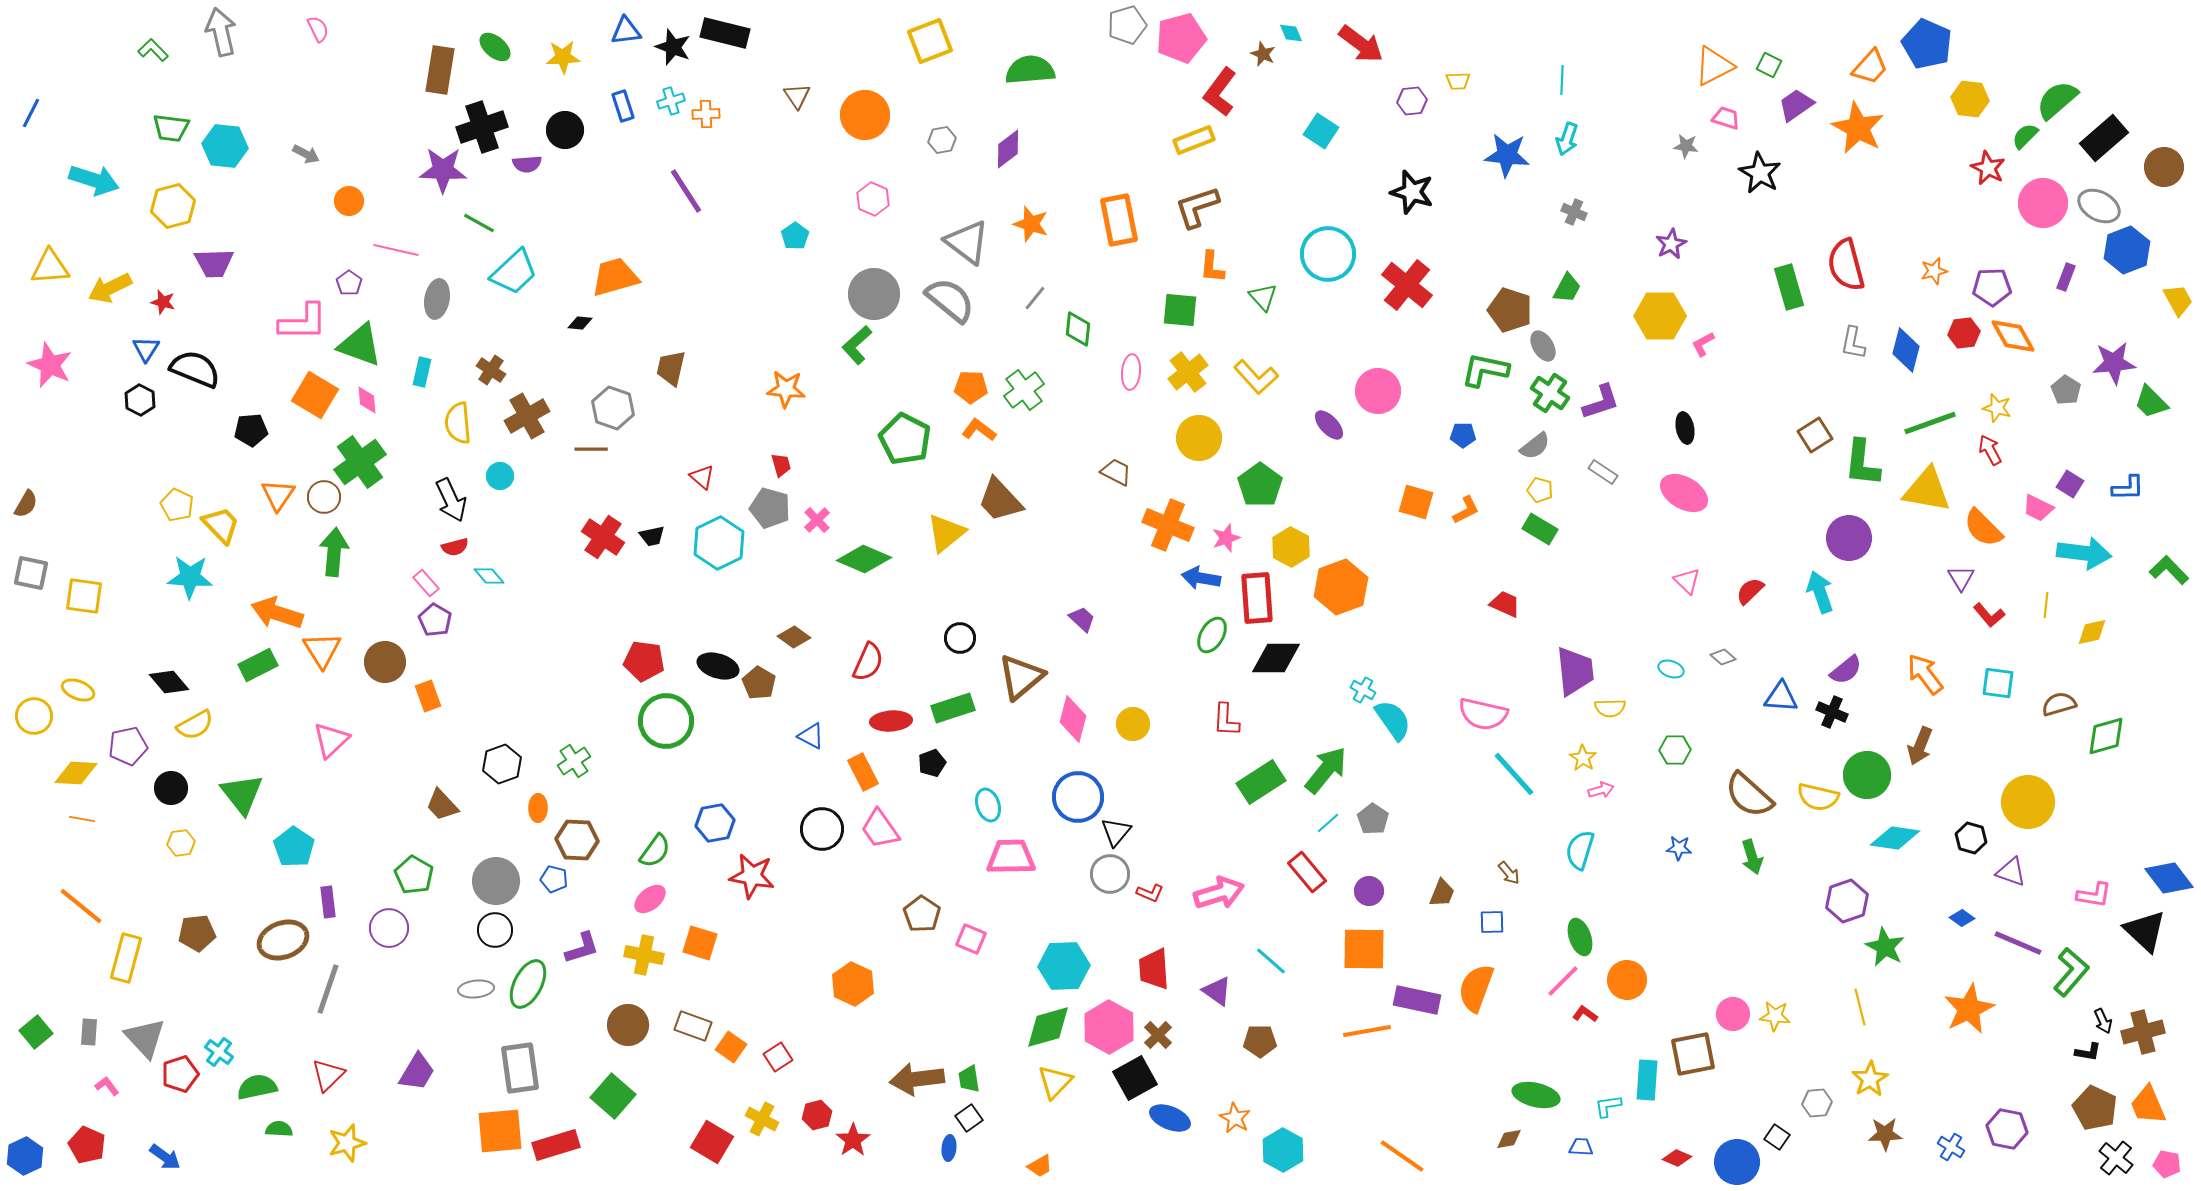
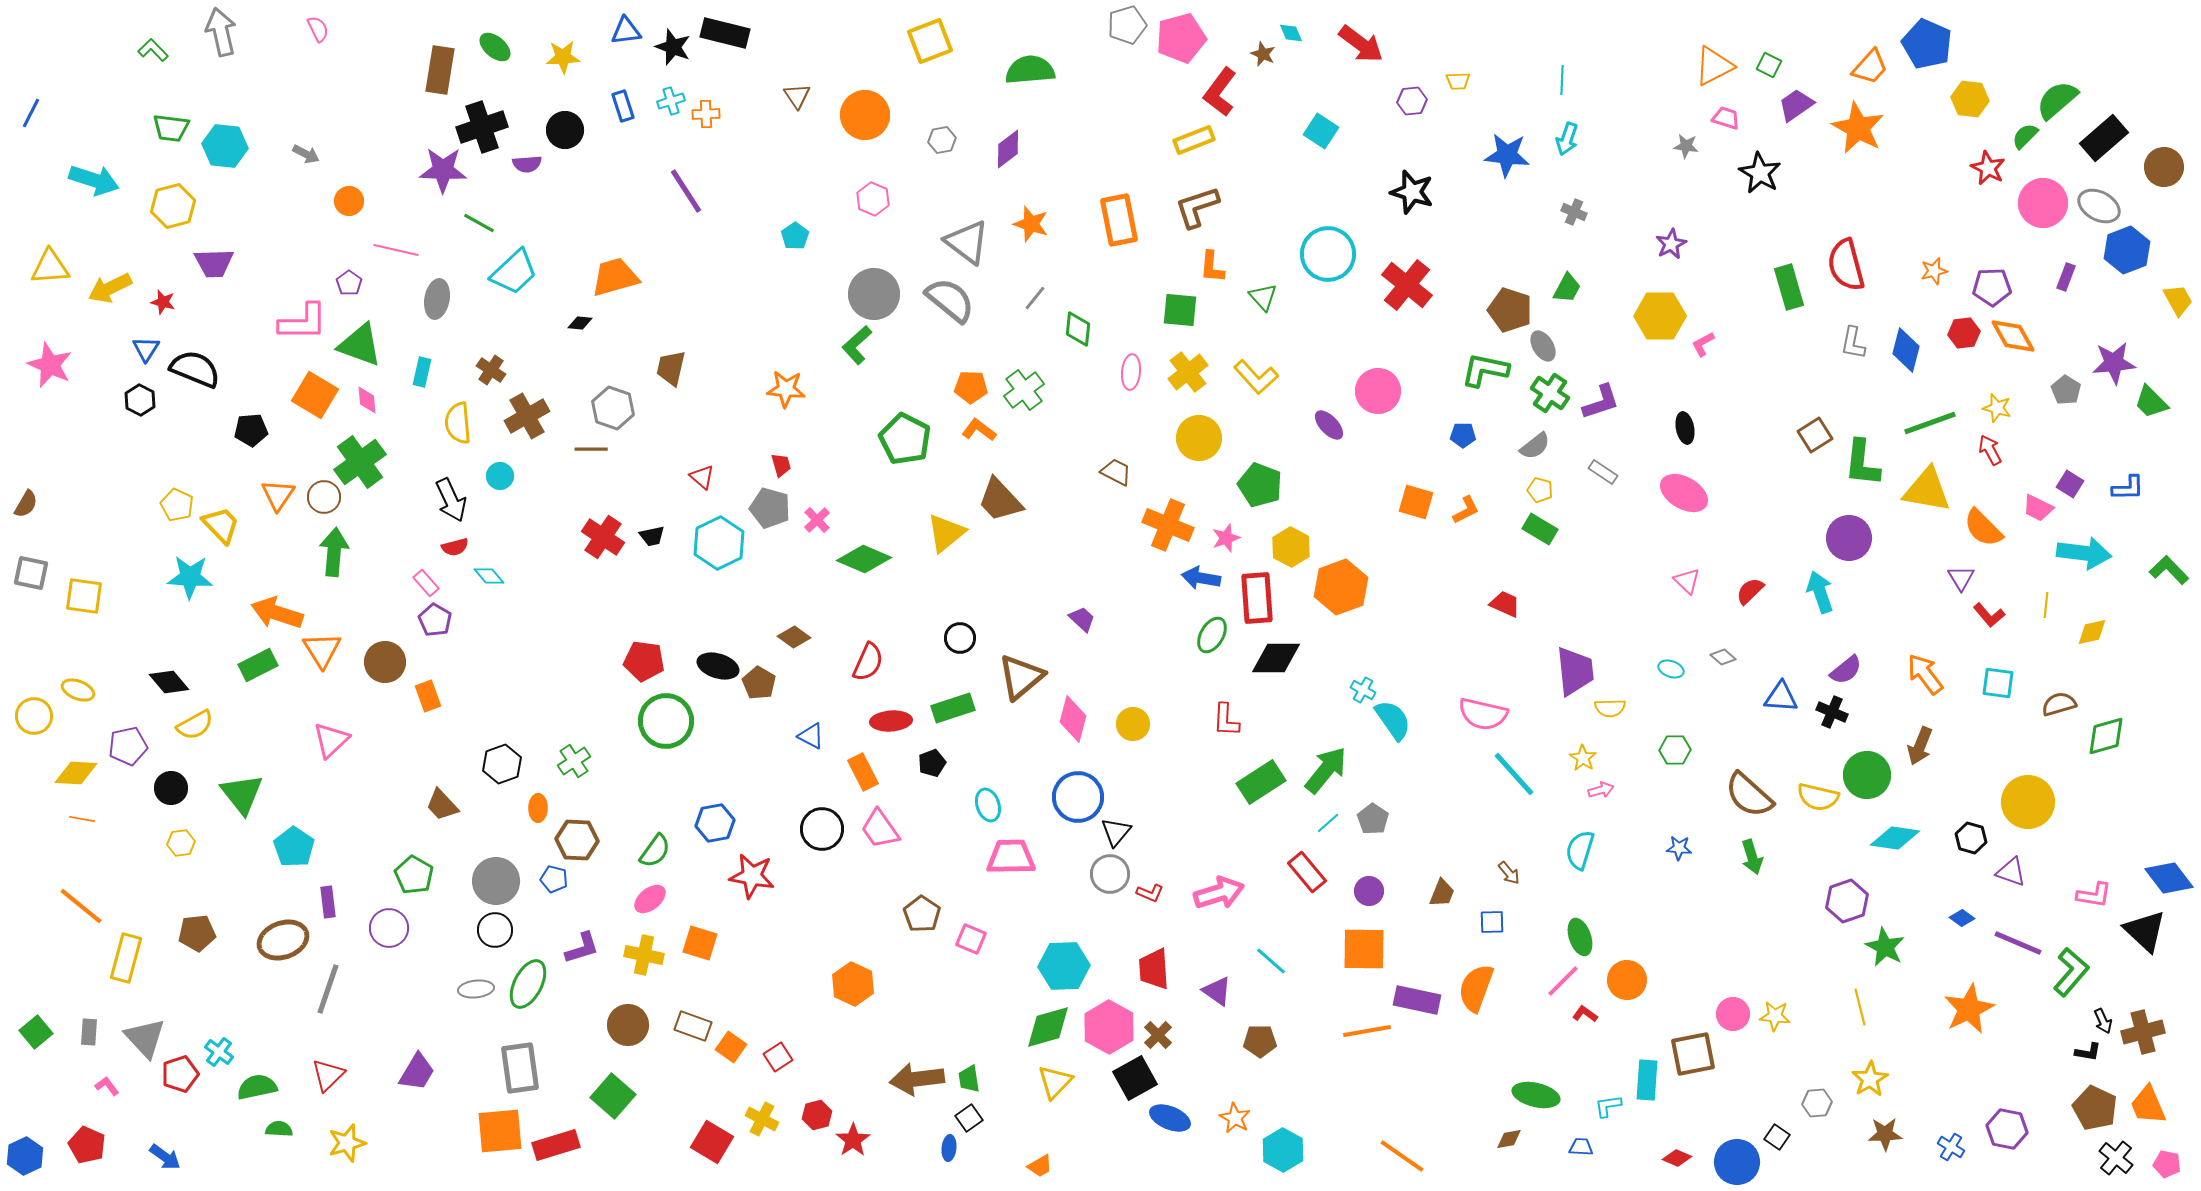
green pentagon at (1260, 485): rotated 15 degrees counterclockwise
